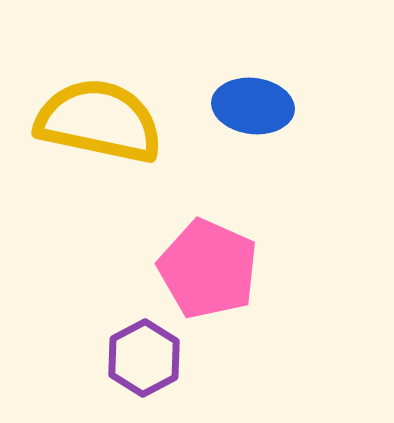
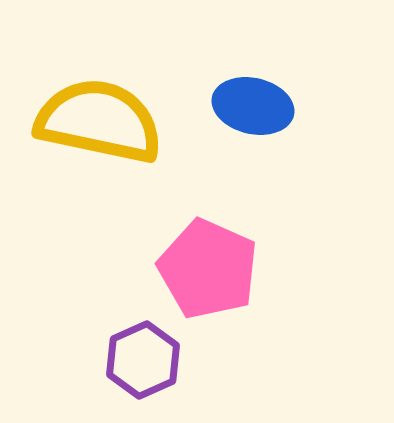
blue ellipse: rotated 6 degrees clockwise
purple hexagon: moved 1 px left, 2 px down; rotated 4 degrees clockwise
